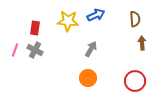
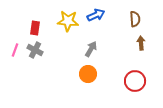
brown arrow: moved 1 px left
orange circle: moved 4 px up
